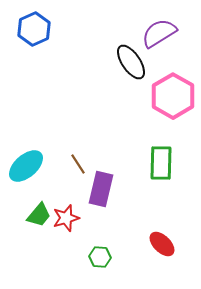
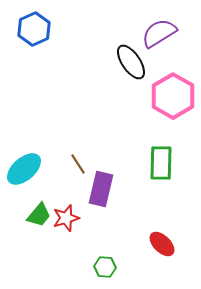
cyan ellipse: moved 2 px left, 3 px down
green hexagon: moved 5 px right, 10 px down
